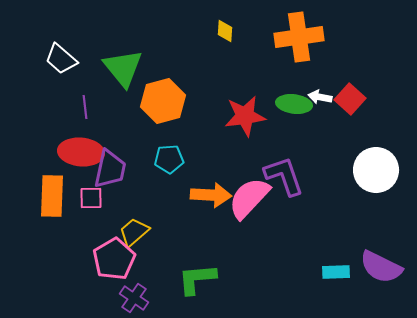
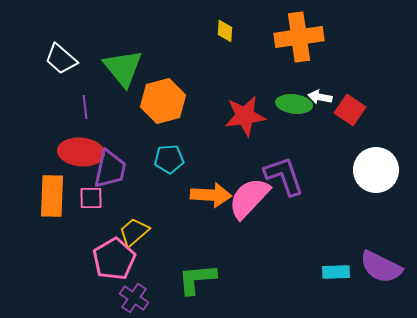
red square: moved 11 px down; rotated 8 degrees counterclockwise
